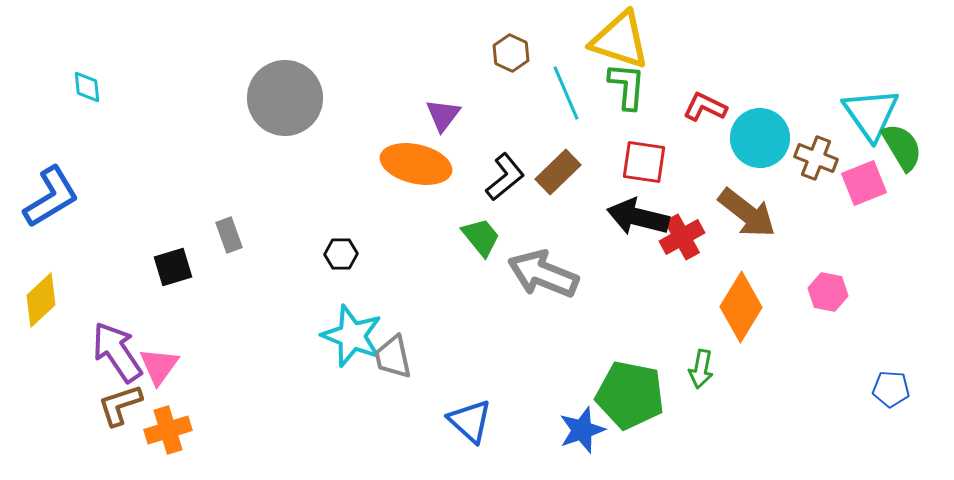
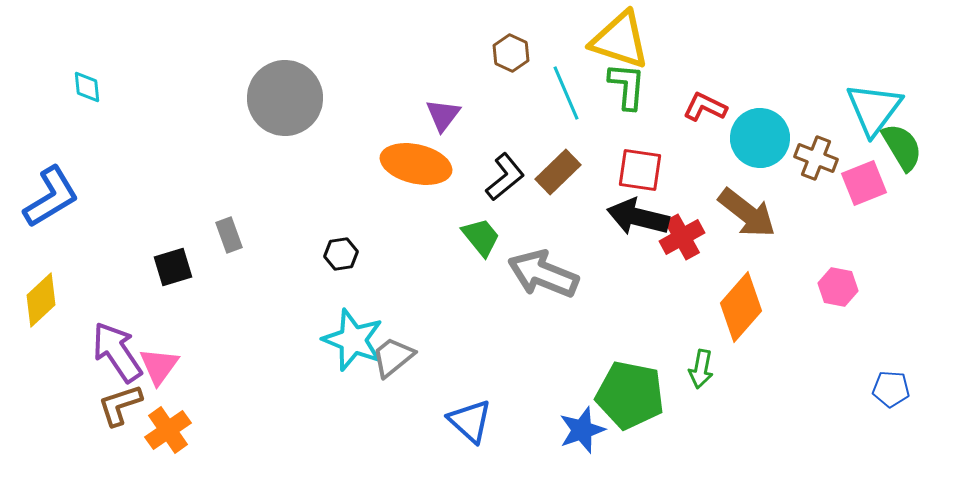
cyan triangle: moved 3 px right, 5 px up; rotated 12 degrees clockwise
red square: moved 4 px left, 8 px down
black hexagon: rotated 8 degrees counterclockwise
pink hexagon: moved 10 px right, 5 px up
orange diamond: rotated 10 degrees clockwise
cyan star: moved 1 px right, 4 px down
gray trapezoid: rotated 63 degrees clockwise
orange cross: rotated 18 degrees counterclockwise
